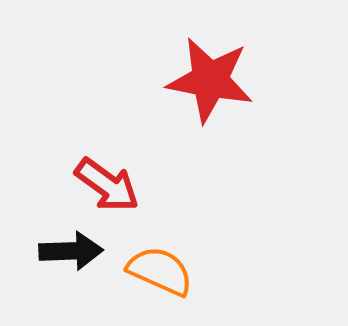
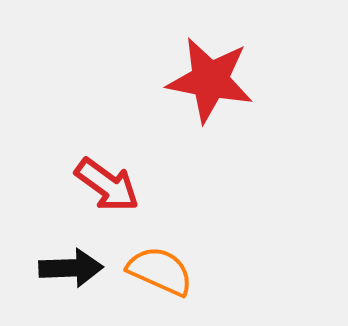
black arrow: moved 17 px down
